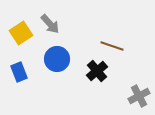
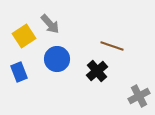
yellow square: moved 3 px right, 3 px down
